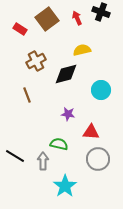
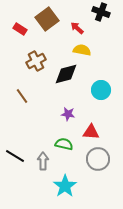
red arrow: moved 10 px down; rotated 24 degrees counterclockwise
yellow semicircle: rotated 24 degrees clockwise
brown line: moved 5 px left, 1 px down; rotated 14 degrees counterclockwise
green semicircle: moved 5 px right
